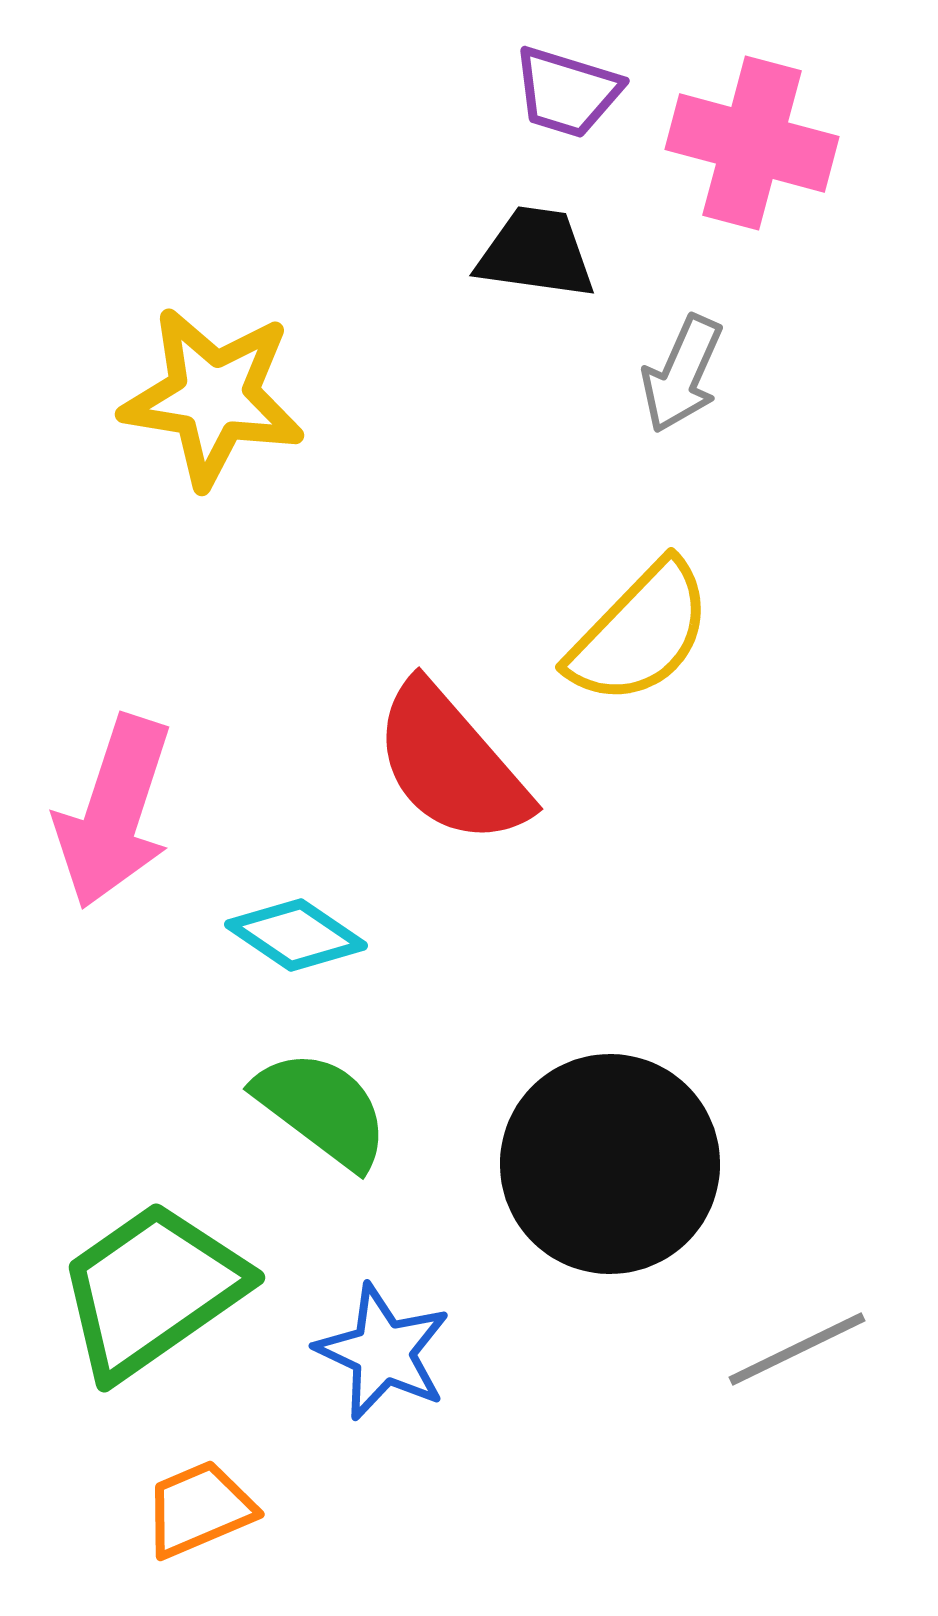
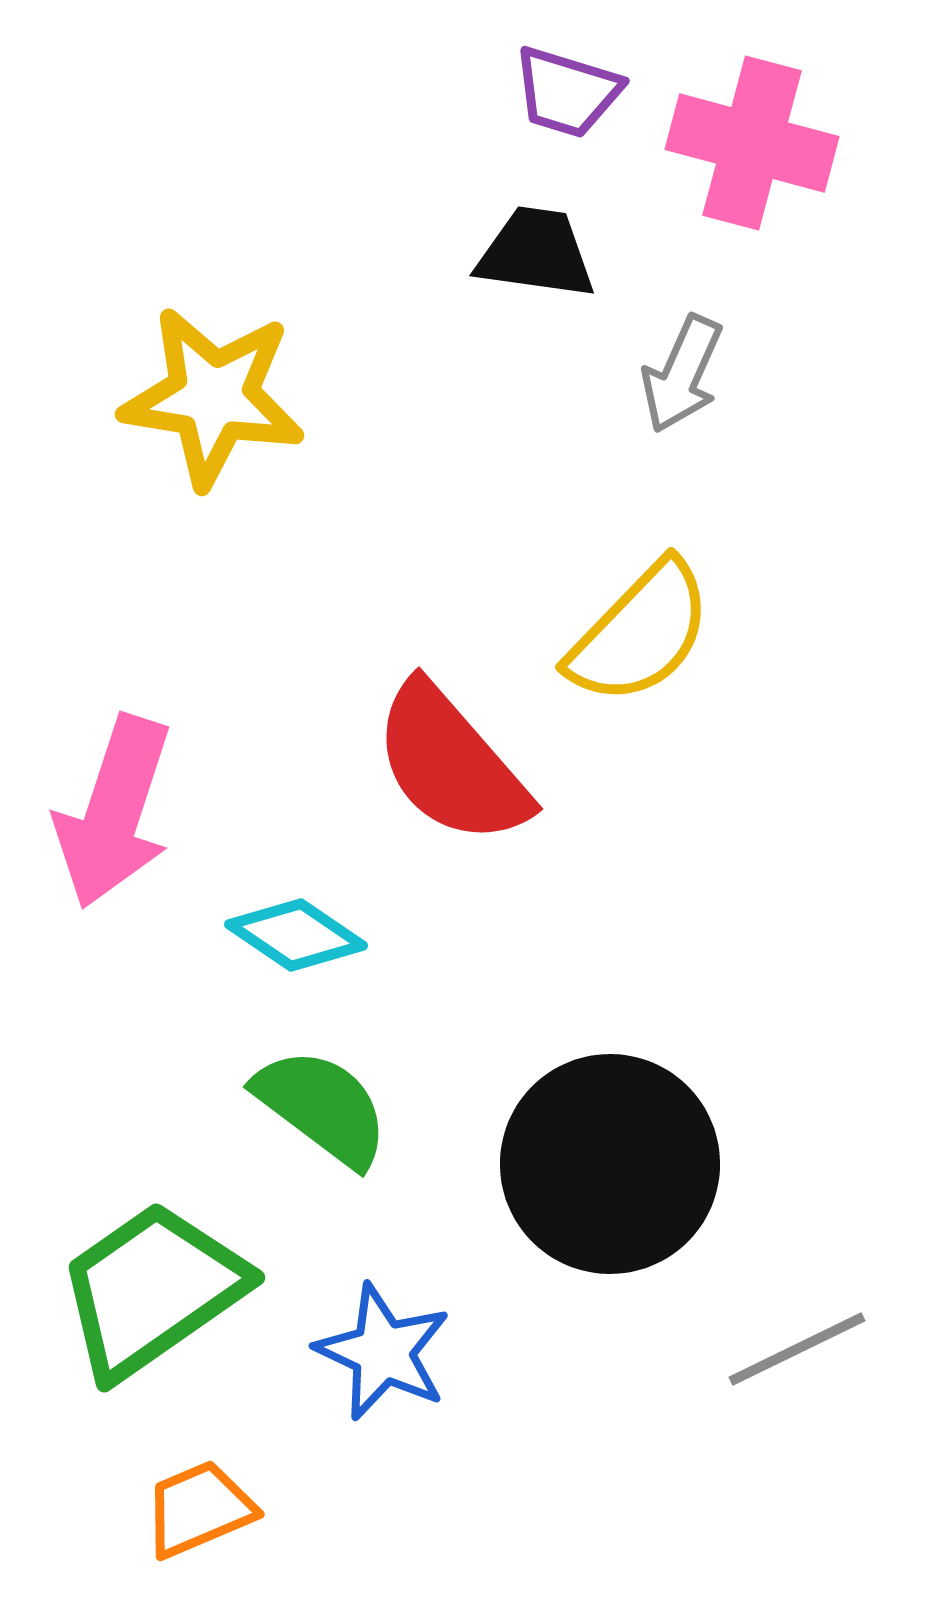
green semicircle: moved 2 px up
